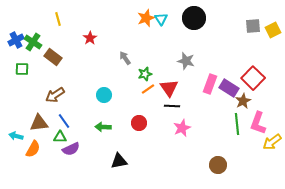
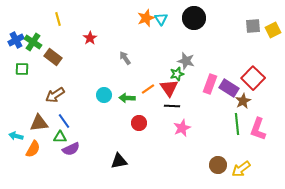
green star: moved 32 px right
pink L-shape: moved 6 px down
green arrow: moved 24 px right, 29 px up
yellow arrow: moved 31 px left, 27 px down
